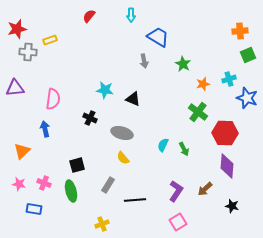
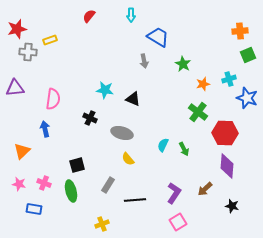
yellow semicircle: moved 5 px right, 1 px down
purple L-shape: moved 2 px left, 2 px down
